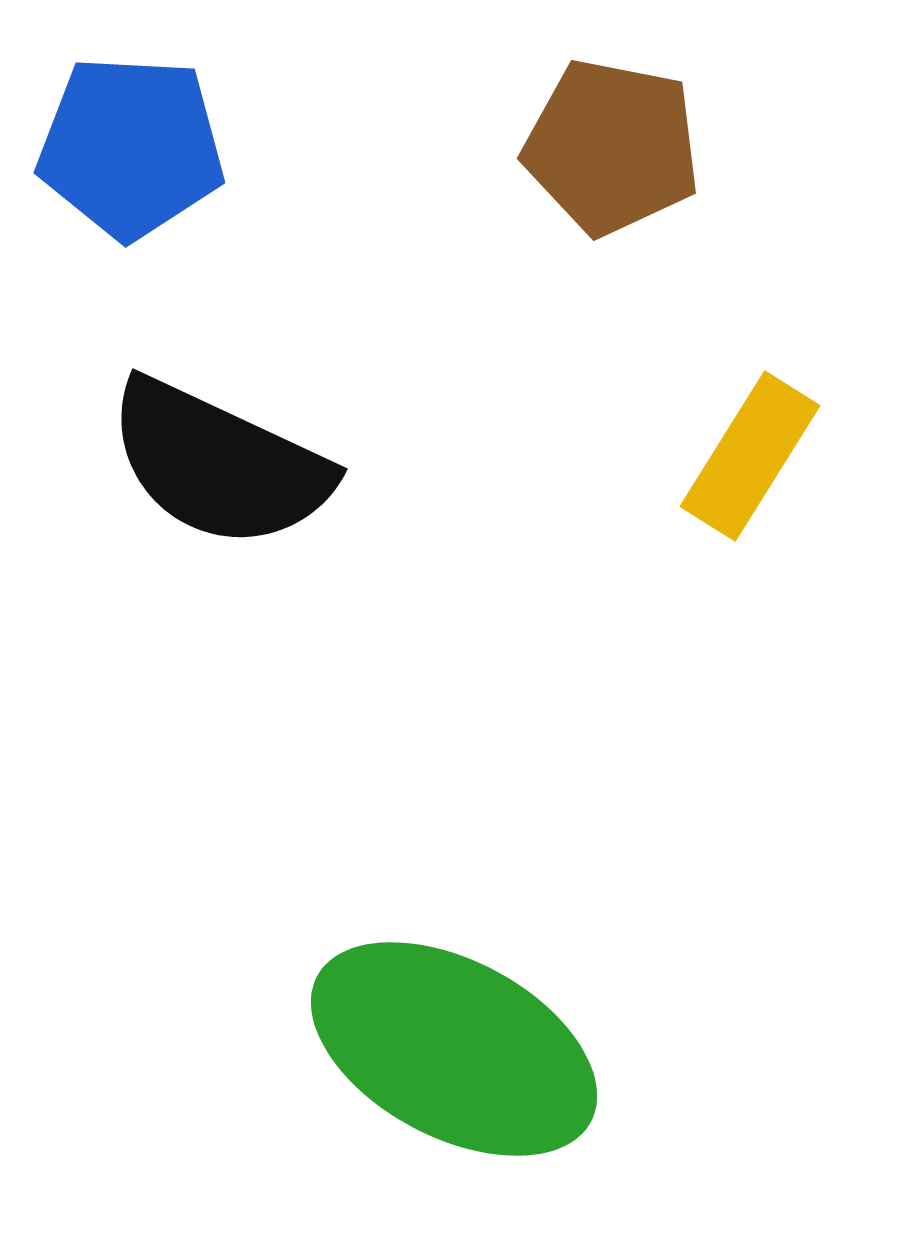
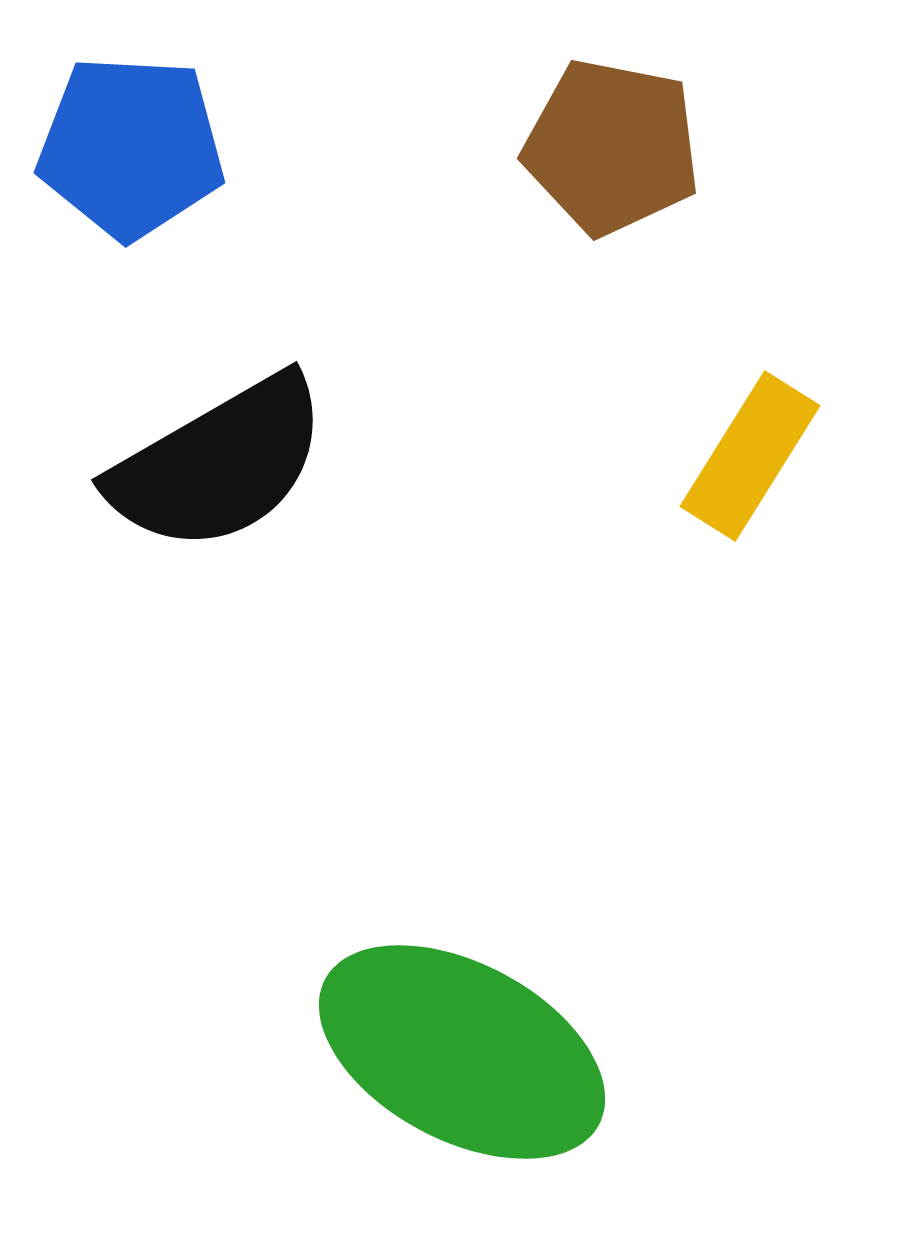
black semicircle: rotated 55 degrees counterclockwise
green ellipse: moved 8 px right, 3 px down
